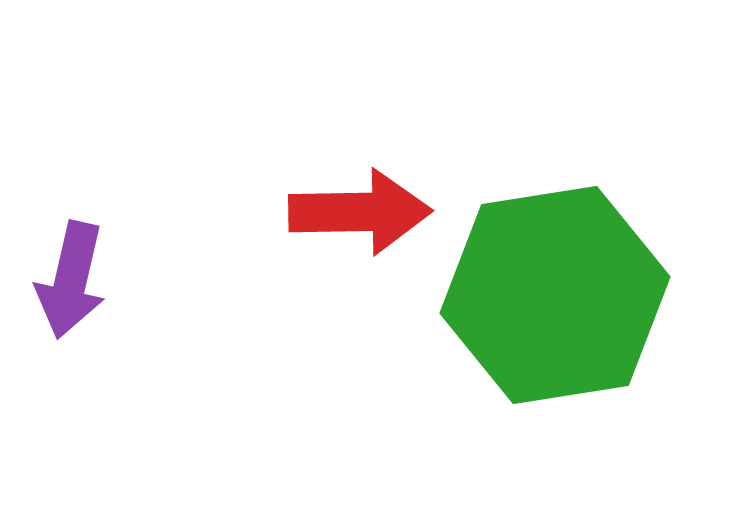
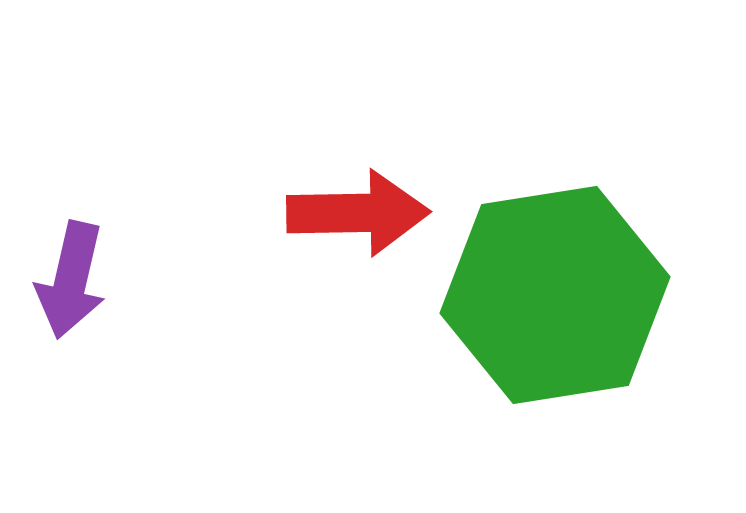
red arrow: moved 2 px left, 1 px down
